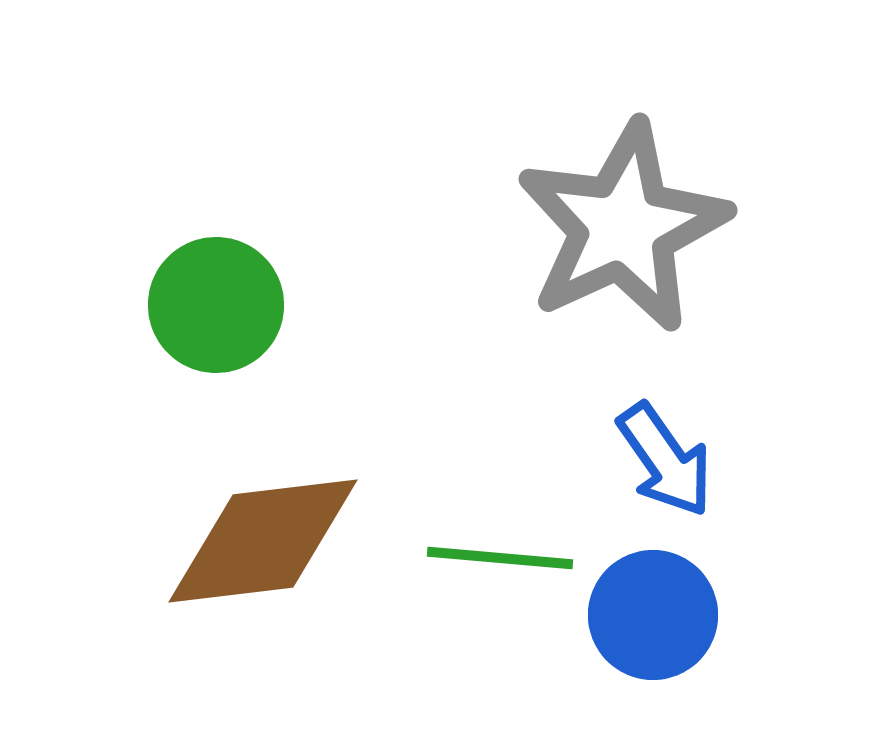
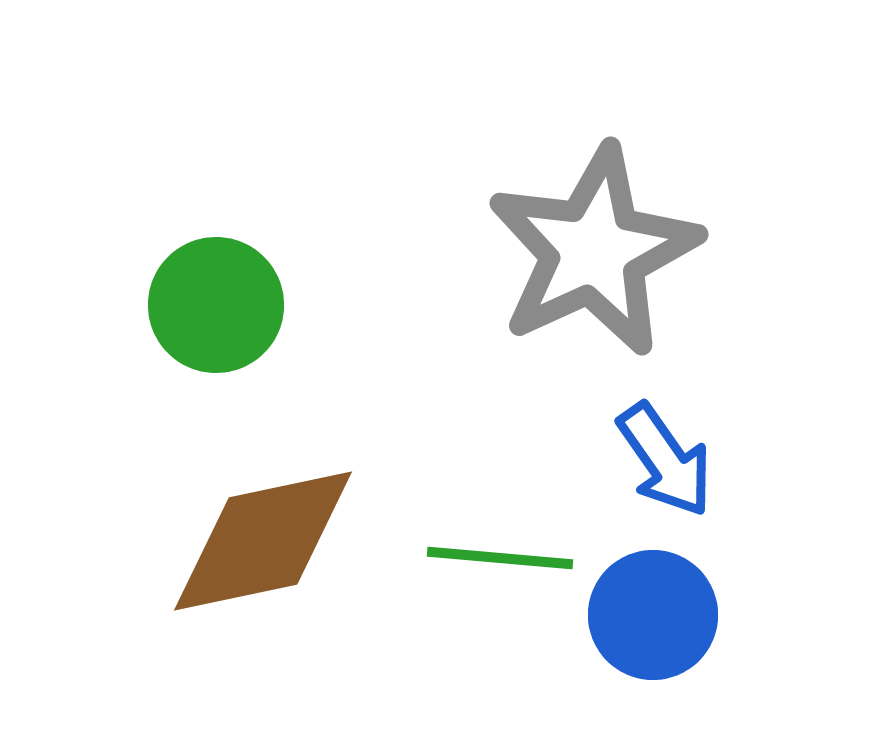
gray star: moved 29 px left, 24 px down
brown diamond: rotated 5 degrees counterclockwise
